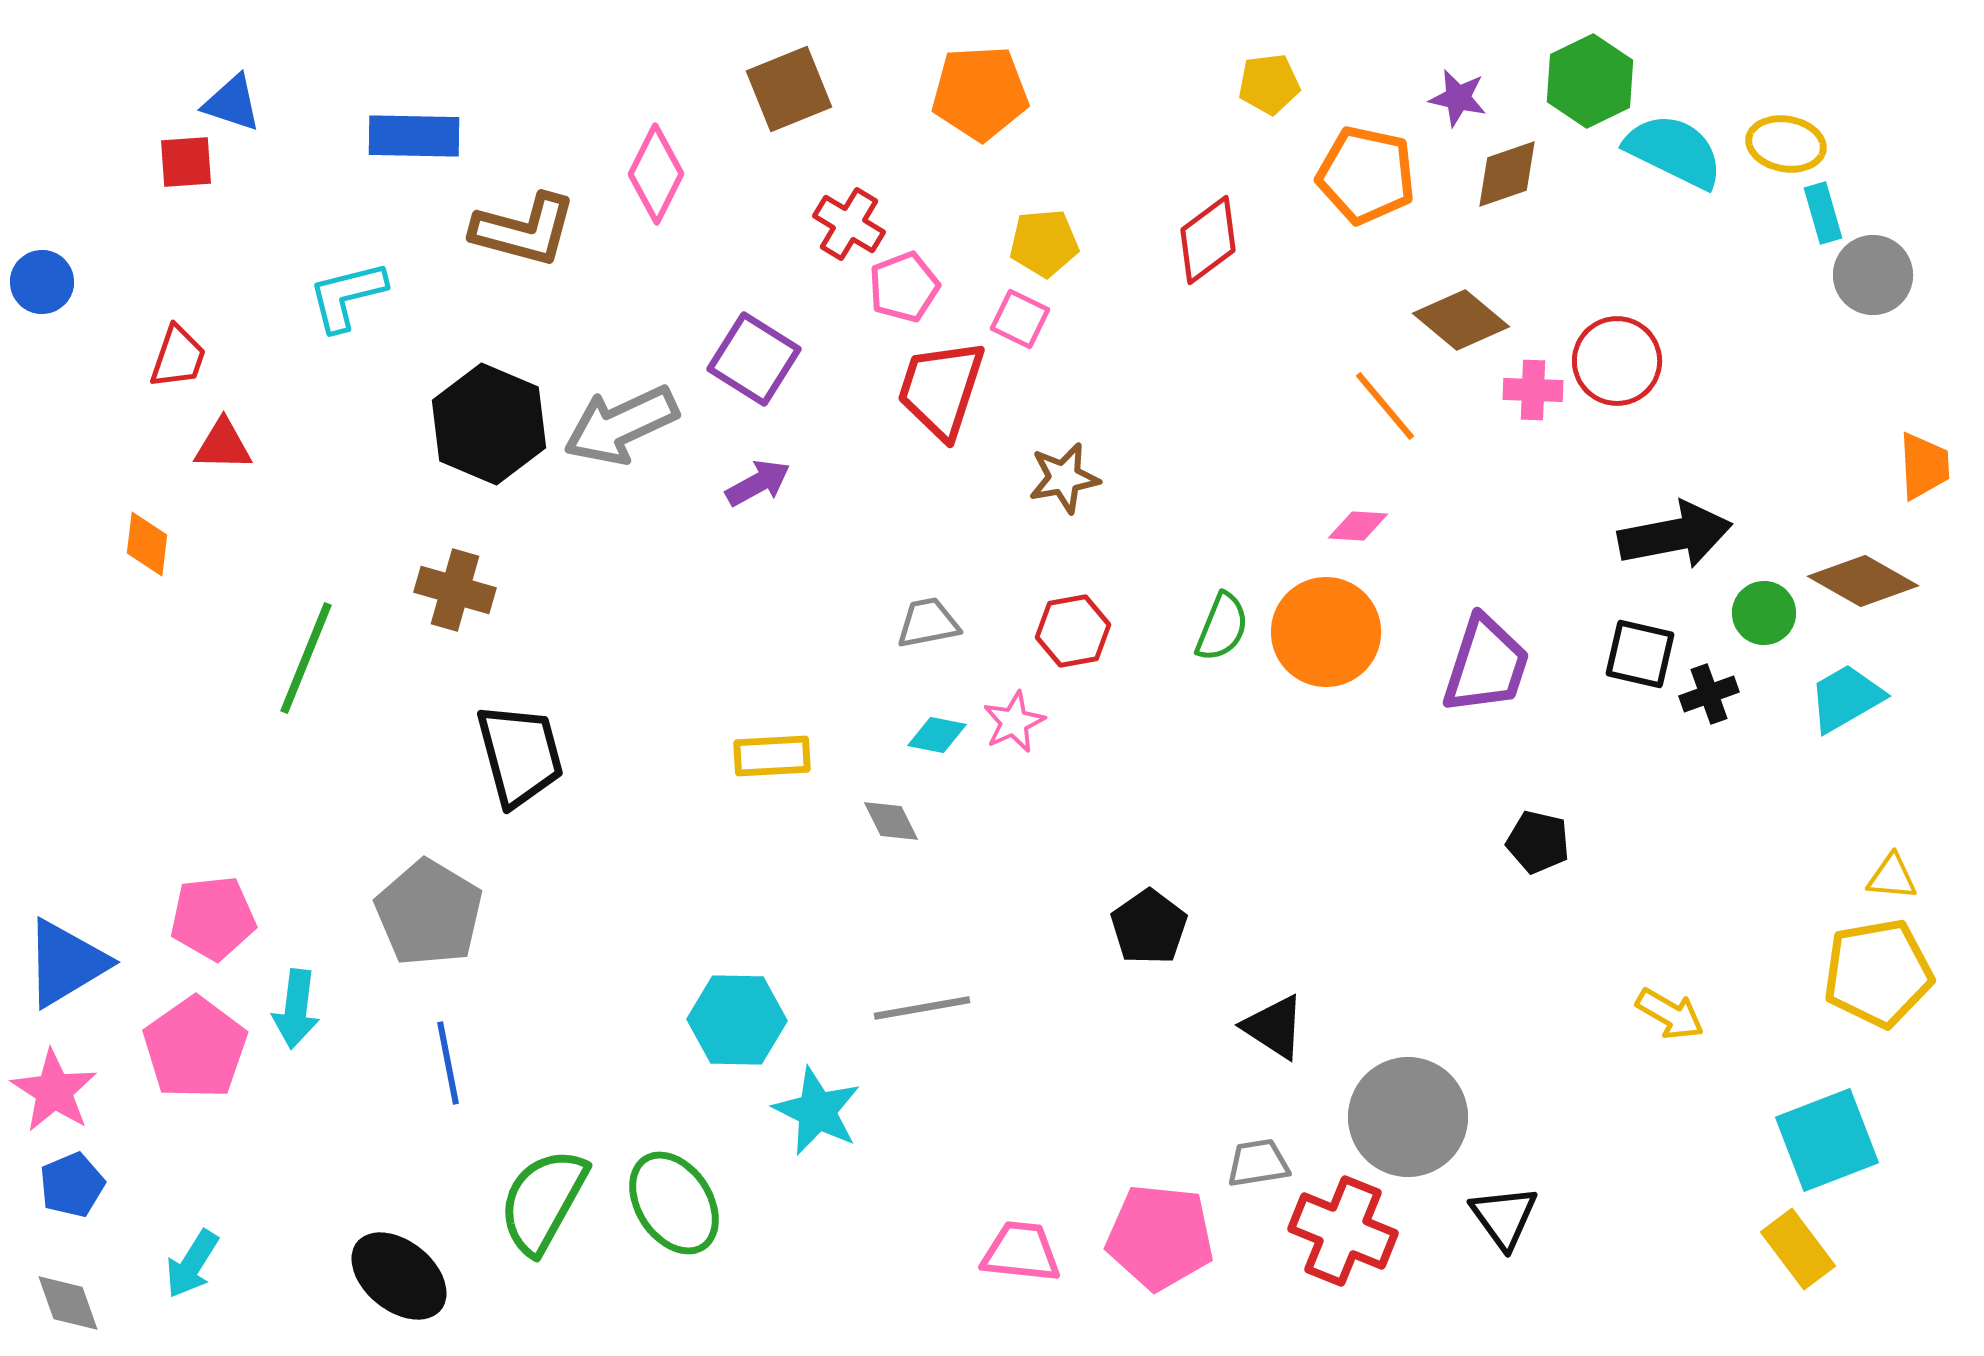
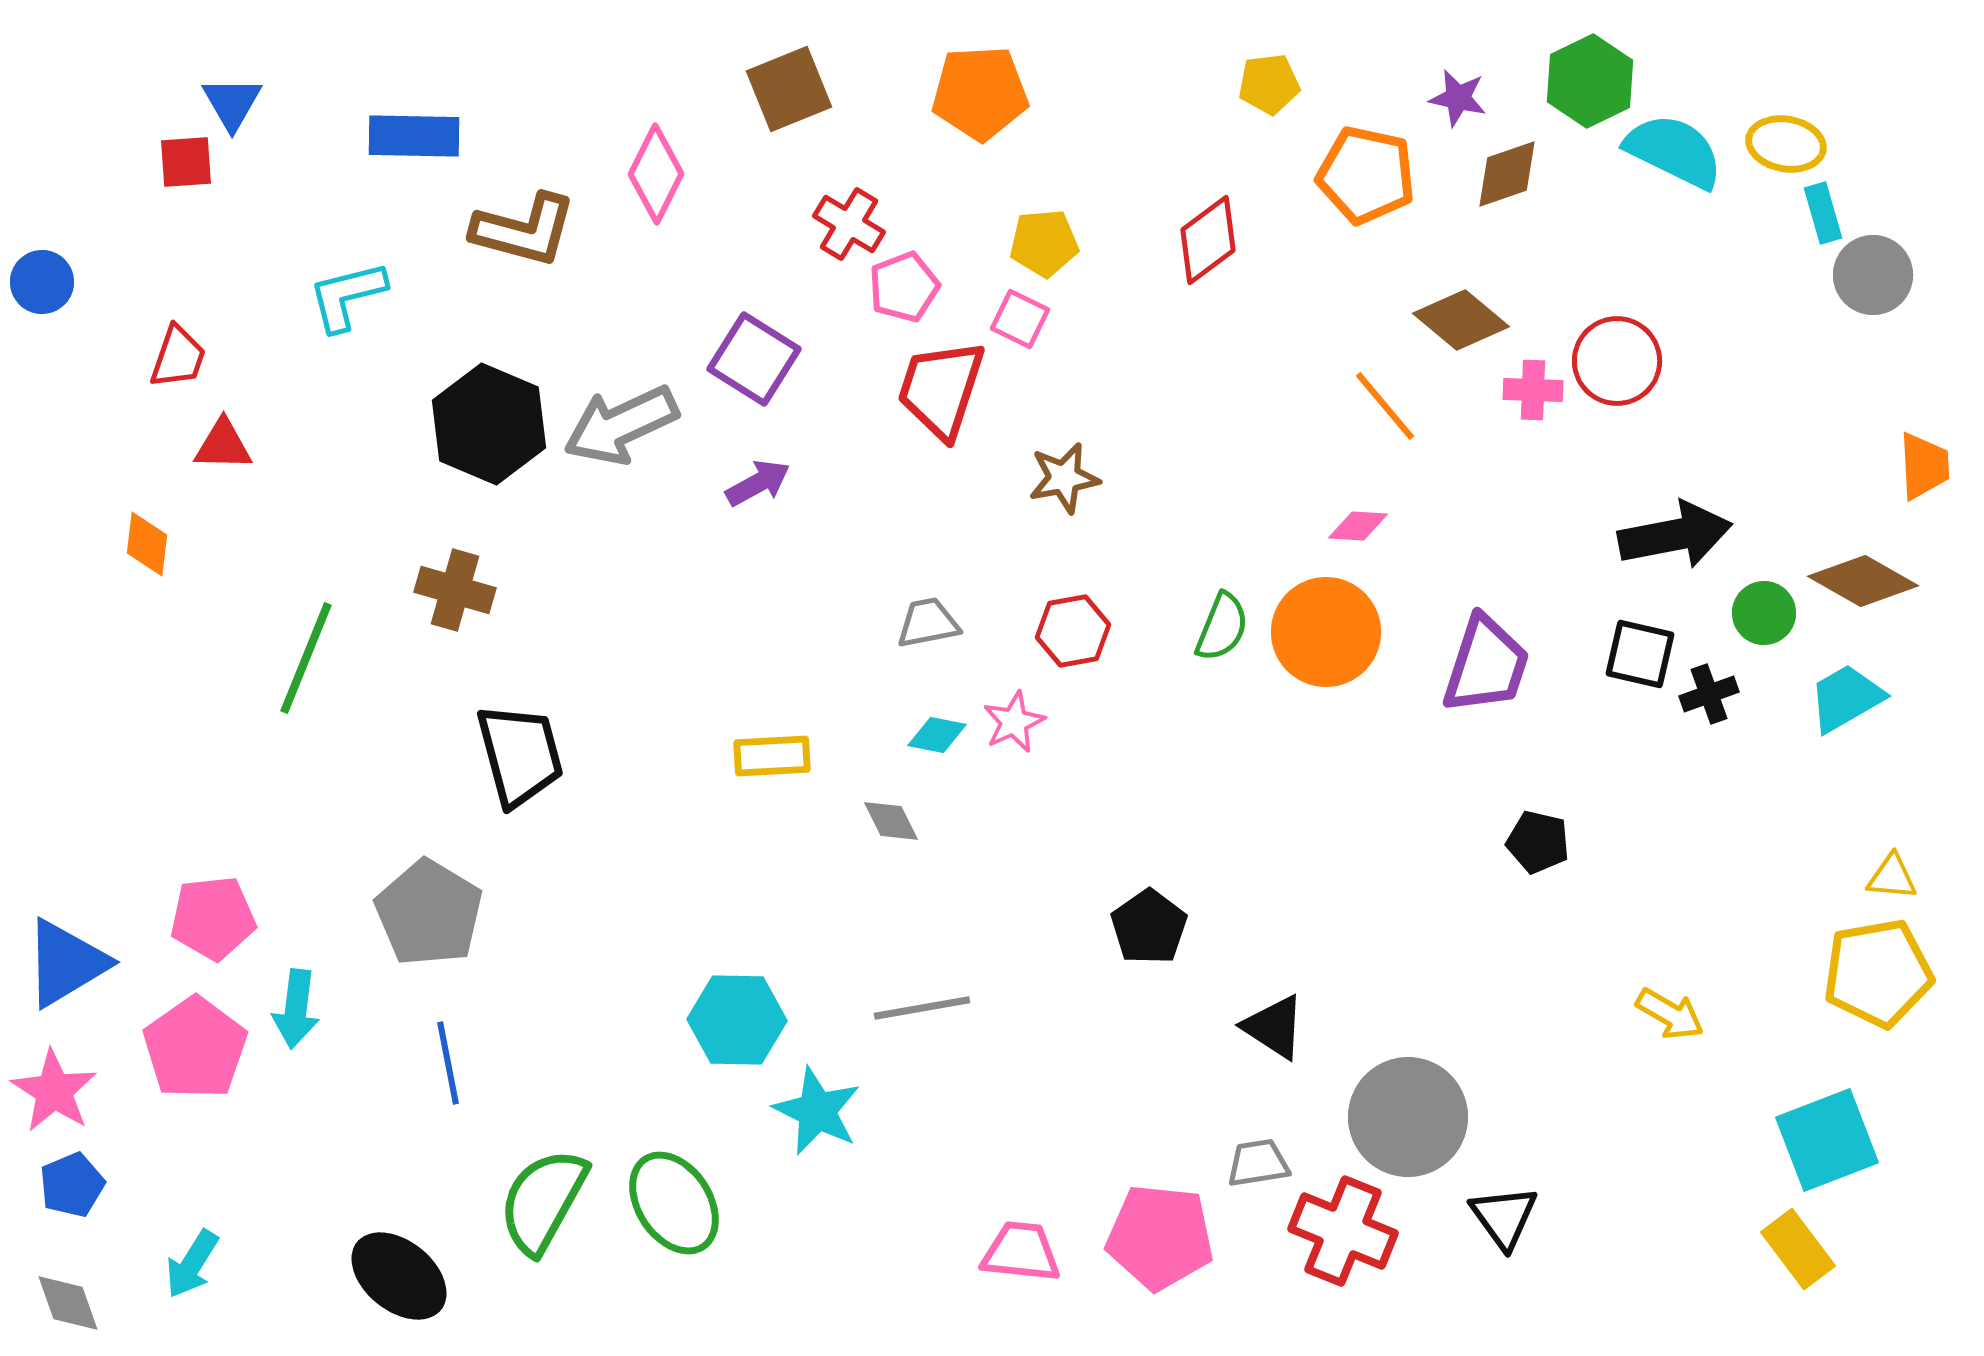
blue triangle at (232, 103): rotated 42 degrees clockwise
